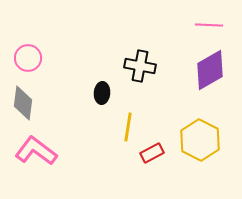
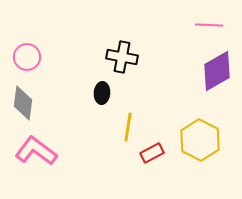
pink circle: moved 1 px left, 1 px up
black cross: moved 18 px left, 9 px up
purple diamond: moved 7 px right, 1 px down
